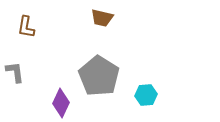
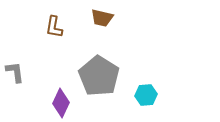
brown L-shape: moved 28 px right
